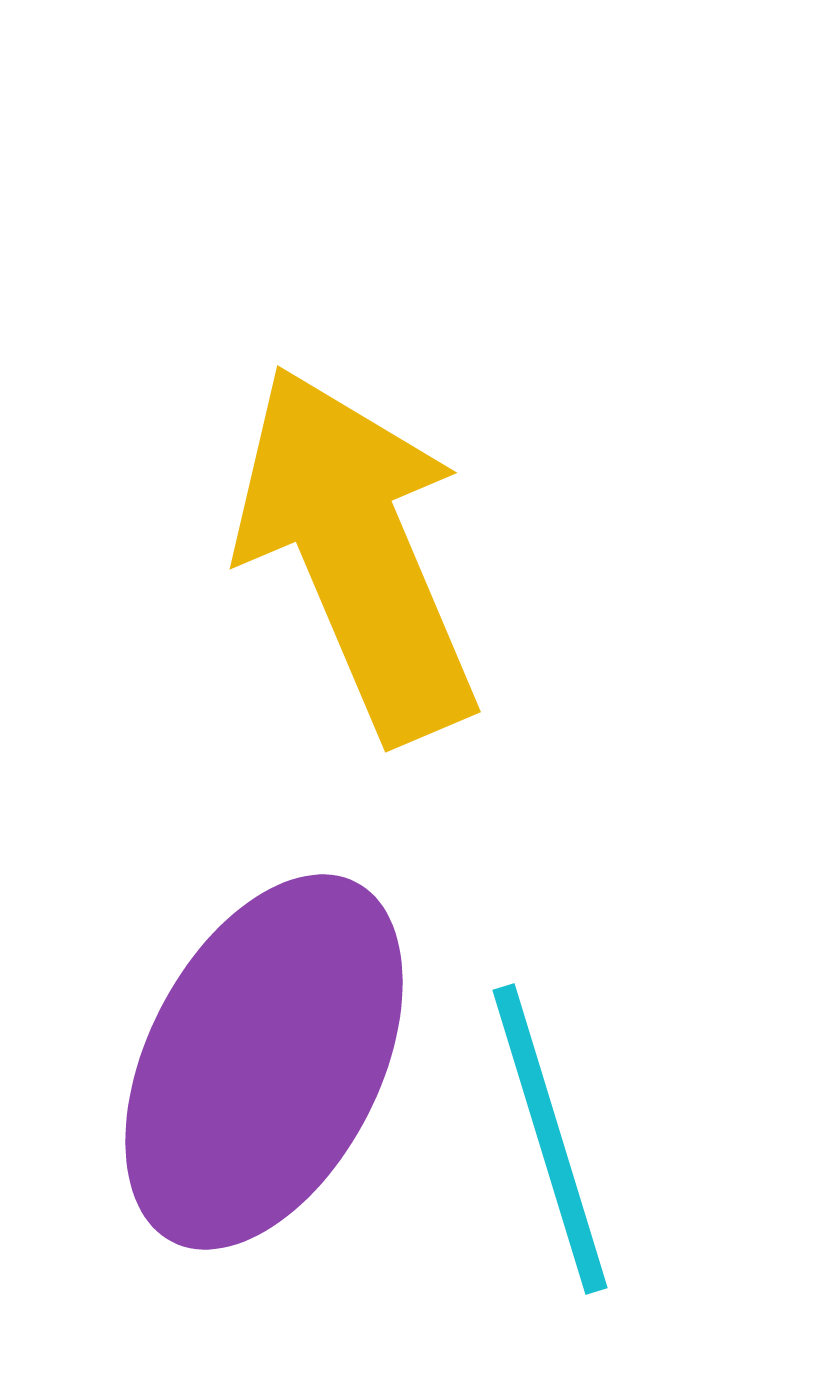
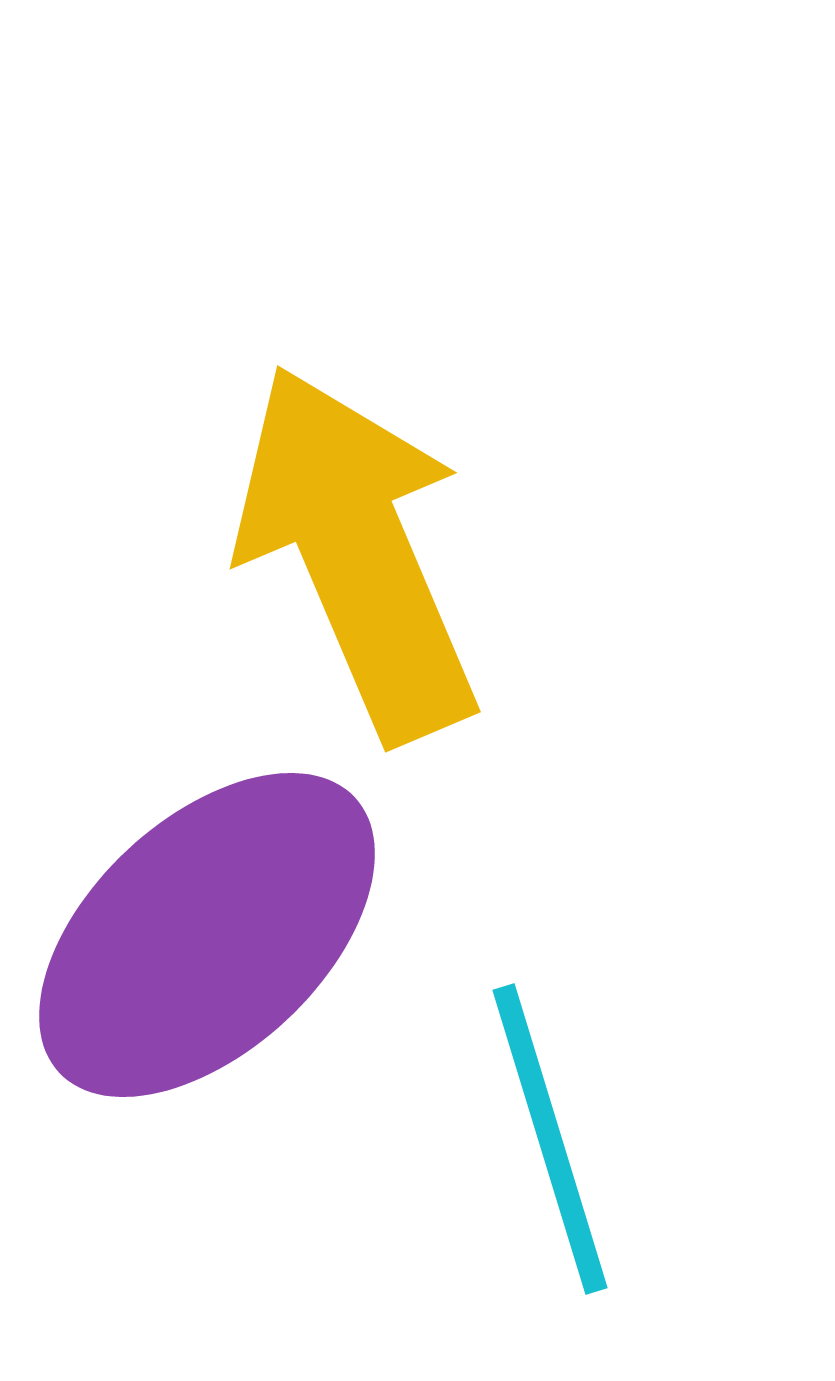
purple ellipse: moved 57 px left, 127 px up; rotated 20 degrees clockwise
